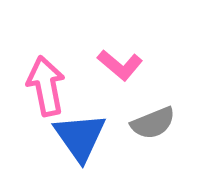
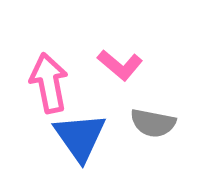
pink arrow: moved 3 px right, 3 px up
gray semicircle: rotated 33 degrees clockwise
